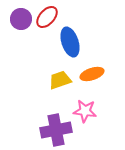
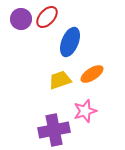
blue ellipse: rotated 40 degrees clockwise
orange ellipse: rotated 15 degrees counterclockwise
pink star: rotated 25 degrees counterclockwise
purple cross: moved 2 px left
